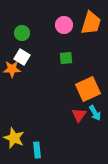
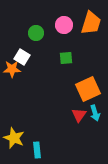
green circle: moved 14 px right
cyan arrow: rotated 14 degrees clockwise
